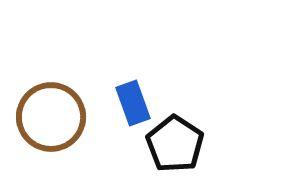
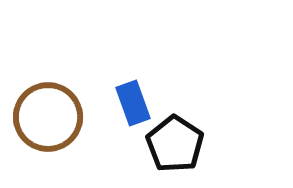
brown circle: moved 3 px left
